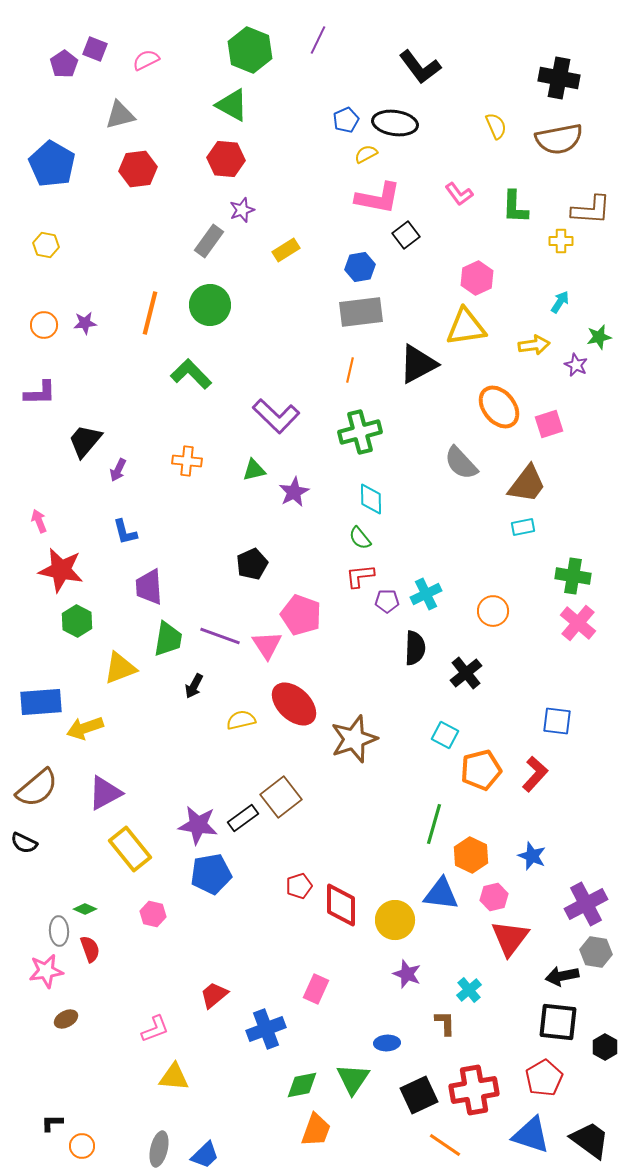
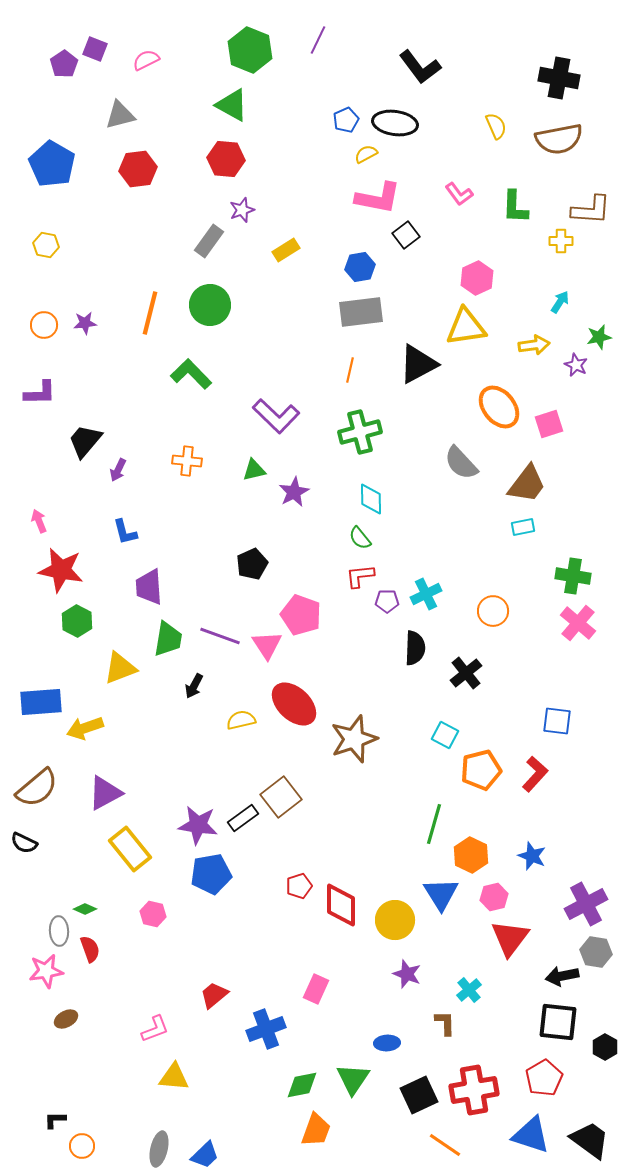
blue triangle at (441, 894): rotated 51 degrees clockwise
black L-shape at (52, 1123): moved 3 px right, 3 px up
